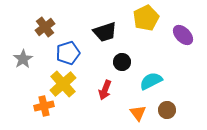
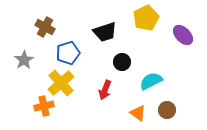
brown cross: rotated 24 degrees counterclockwise
gray star: moved 1 px right, 1 px down
yellow cross: moved 2 px left, 1 px up
orange triangle: rotated 18 degrees counterclockwise
